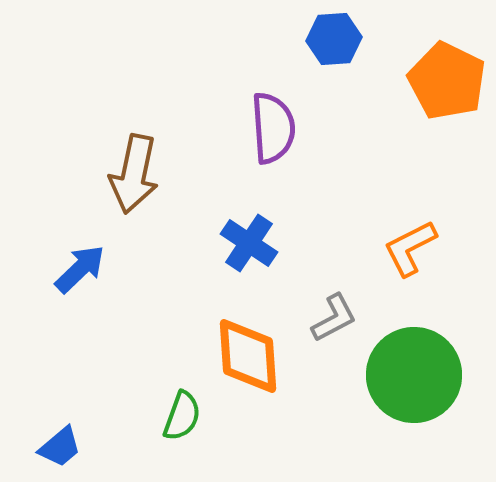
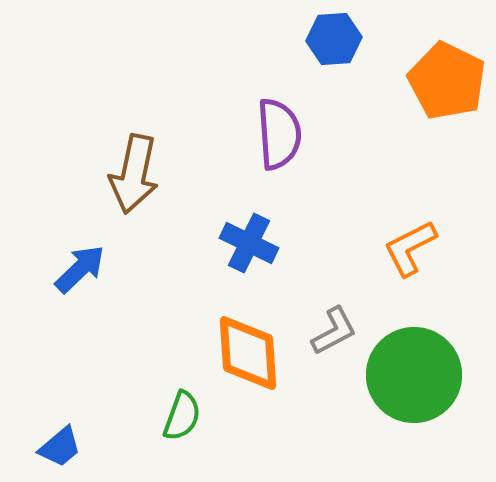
purple semicircle: moved 6 px right, 6 px down
blue cross: rotated 8 degrees counterclockwise
gray L-shape: moved 13 px down
orange diamond: moved 3 px up
